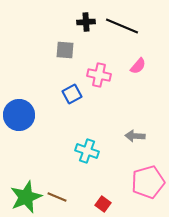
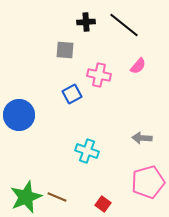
black line: moved 2 px right, 1 px up; rotated 16 degrees clockwise
gray arrow: moved 7 px right, 2 px down
